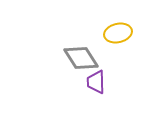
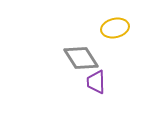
yellow ellipse: moved 3 px left, 5 px up
